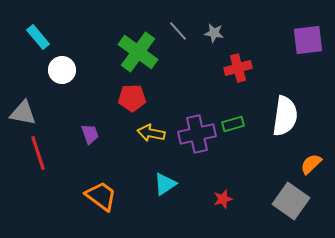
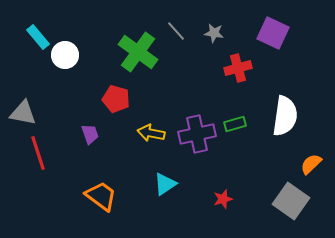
gray line: moved 2 px left
purple square: moved 35 px left, 7 px up; rotated 32 degrees clockwise
white circle: moved 3 px right, 15 px up
red pentagon: moved 16 px left, 1 px down; rotated 16 degrees clockwise
green rectangle: moved 2 px right
